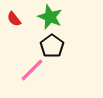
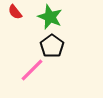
red semicircle: moved 1 px right, 7 px up
